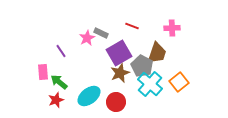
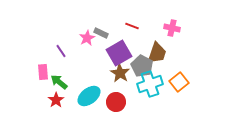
pink cross: rotated 14 degrees clockwise
brown star: rotated 18 degrees counterclockwise
cyan cross: rotated 30 degrees clockwise
red star: rotated 14 degrees counterclockwise
